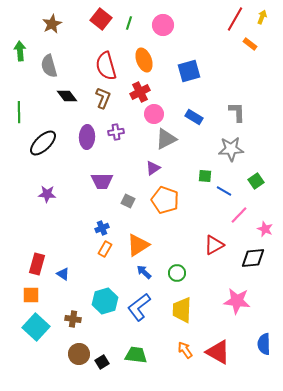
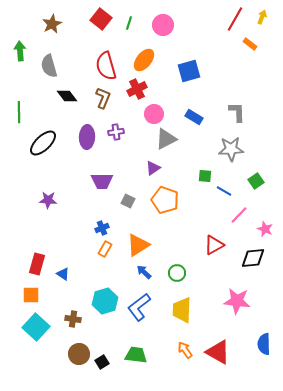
orange ellipse at (144, 60): rotated 60 degrees clockwise
red cross at (140, 92): moved 3 px left, 3 px up
purple star at (47, 194): moved 1 px right, 6 px down
